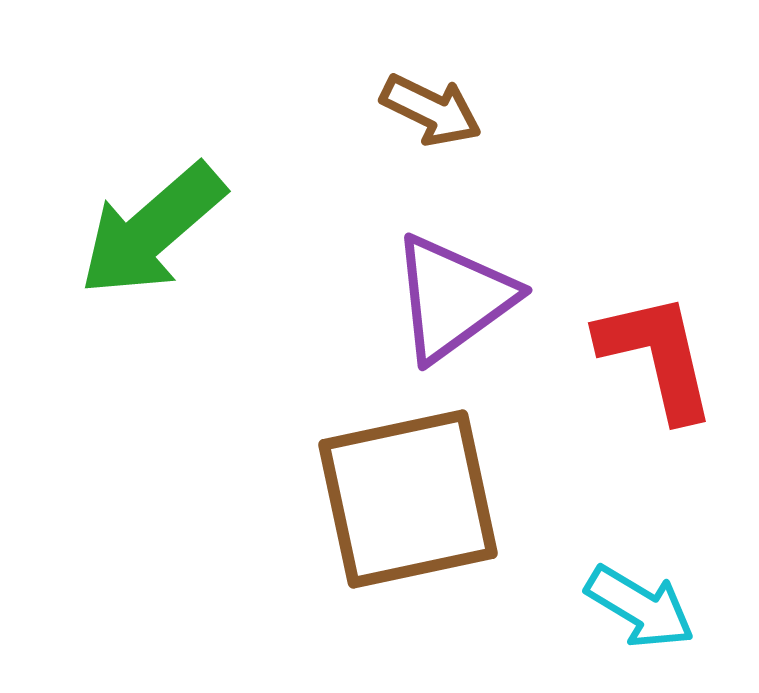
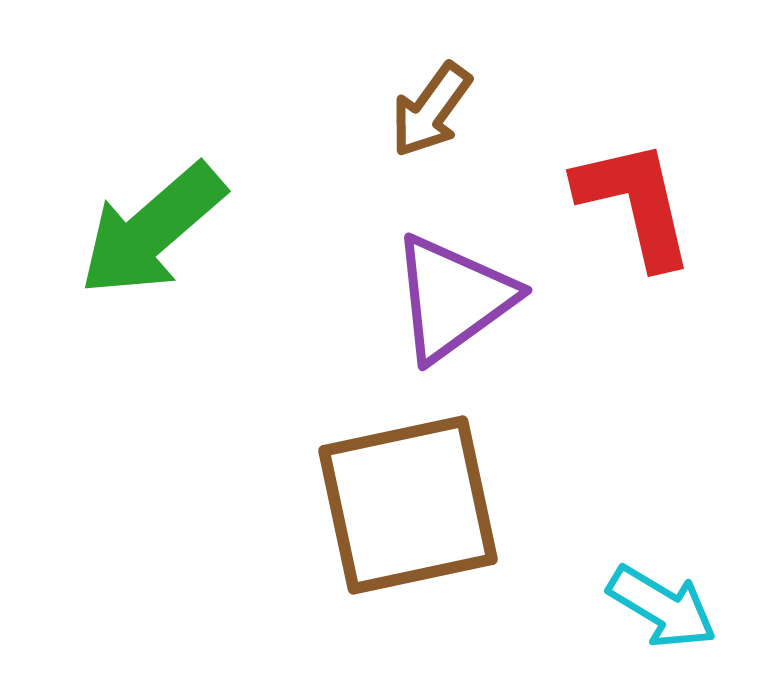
brown arrow: rotated 100 degrees clockwise
red L-shape: moved 22 px left, 153 px up
brown square: moved 6 px down
cyan arrow: moved 22 px right
